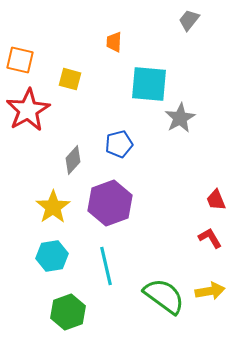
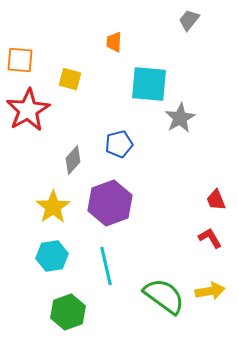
orange square: rotated 8 degrees counterclockwise
